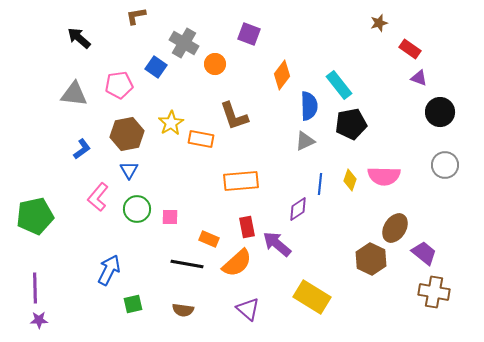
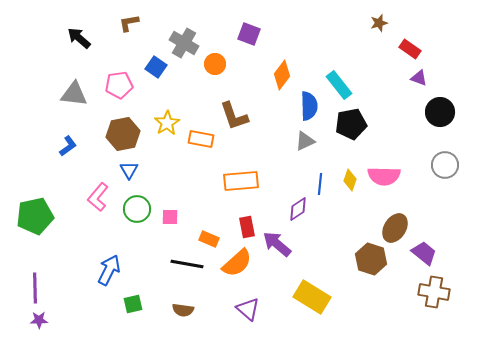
brown L-shape at (136, 16): moved 7 px left, 7 px down
yellow star at (171, 123): moved 4 px left
brown hexagon at (127, 134): moved 4 px left
blue L-shape at (82, 149): moved 14 px left, 3 px up
brown hexagon at (371, 259): rotated 8 degrees counterclockwise
